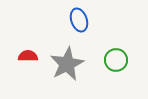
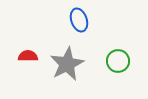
green circle: moved 2 px right, 1 px down
